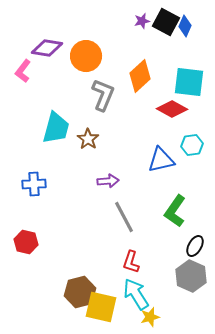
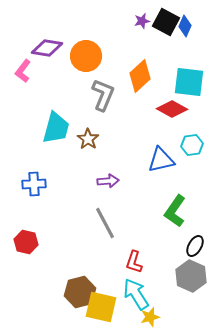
gray line: moved 19 px left, 6 px down
red L-shape: moved 3 px right
